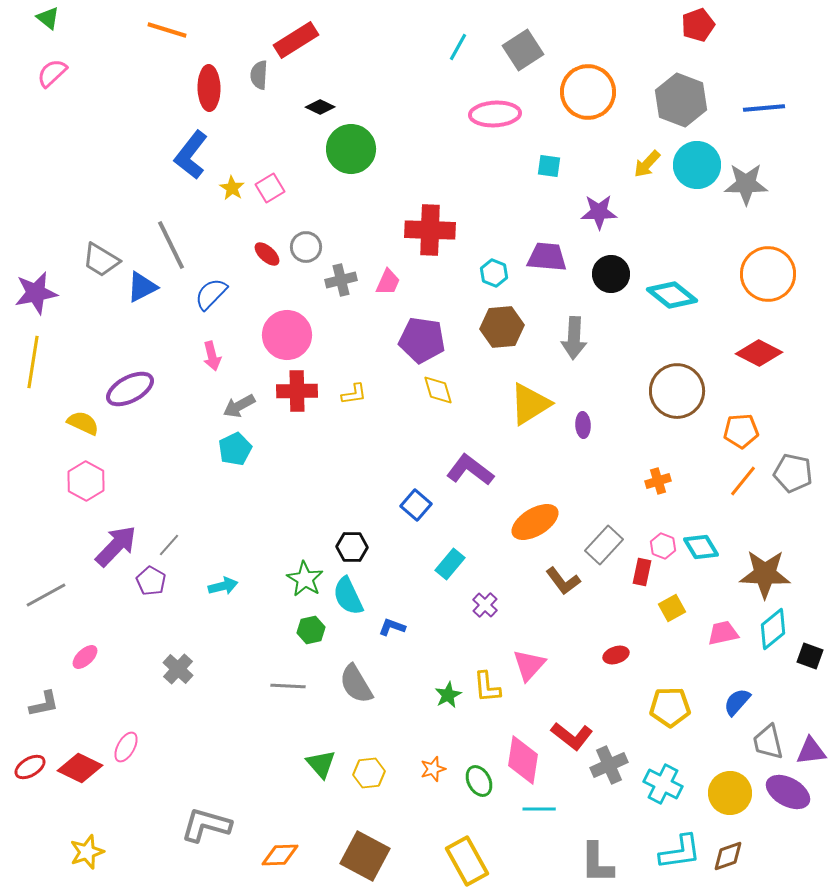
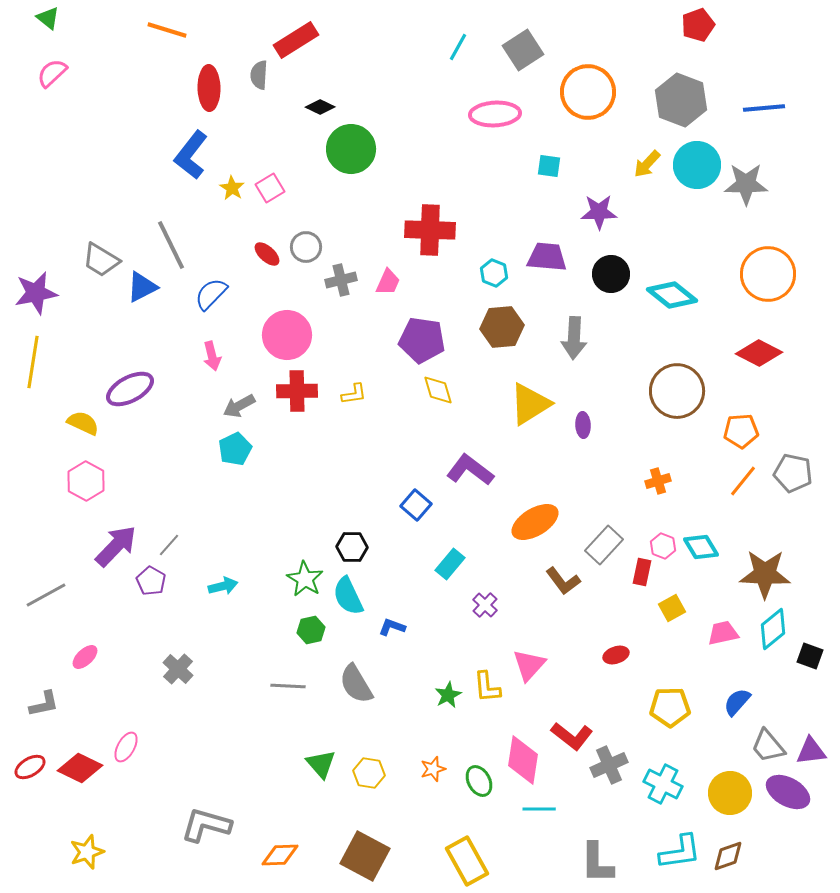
gray trapezoid at (768, 742): moved 4 px down; rotated 27 degrees counterclockwise
yellow hexagon at (369, 773): rotated 16 degrees clockwise
